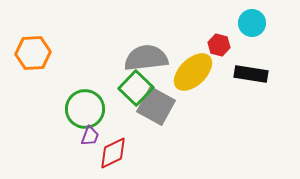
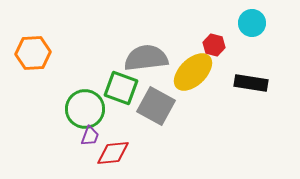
red hexagon: moved 5 px left
black rectangle: moved 9 px down
green square: moved 15 px left; rotated 24 degrees counterclockwise
red diamond: rotated 20 degrees clockwise
